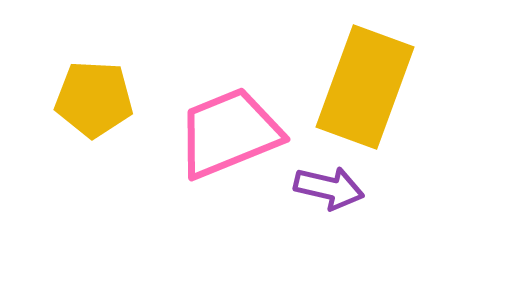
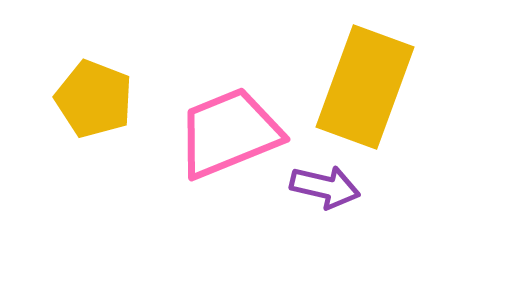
yellow pentagon: rotated 18 degrees clockwise
purple arrow: moved 4 px left, 1 px up
